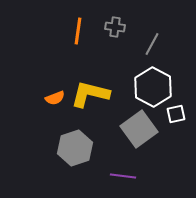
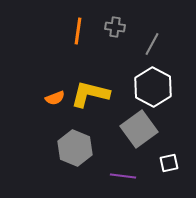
white square: moved 7 px left, 49 px down
gray hexagon: rotated 20 degrees counterclockwise
